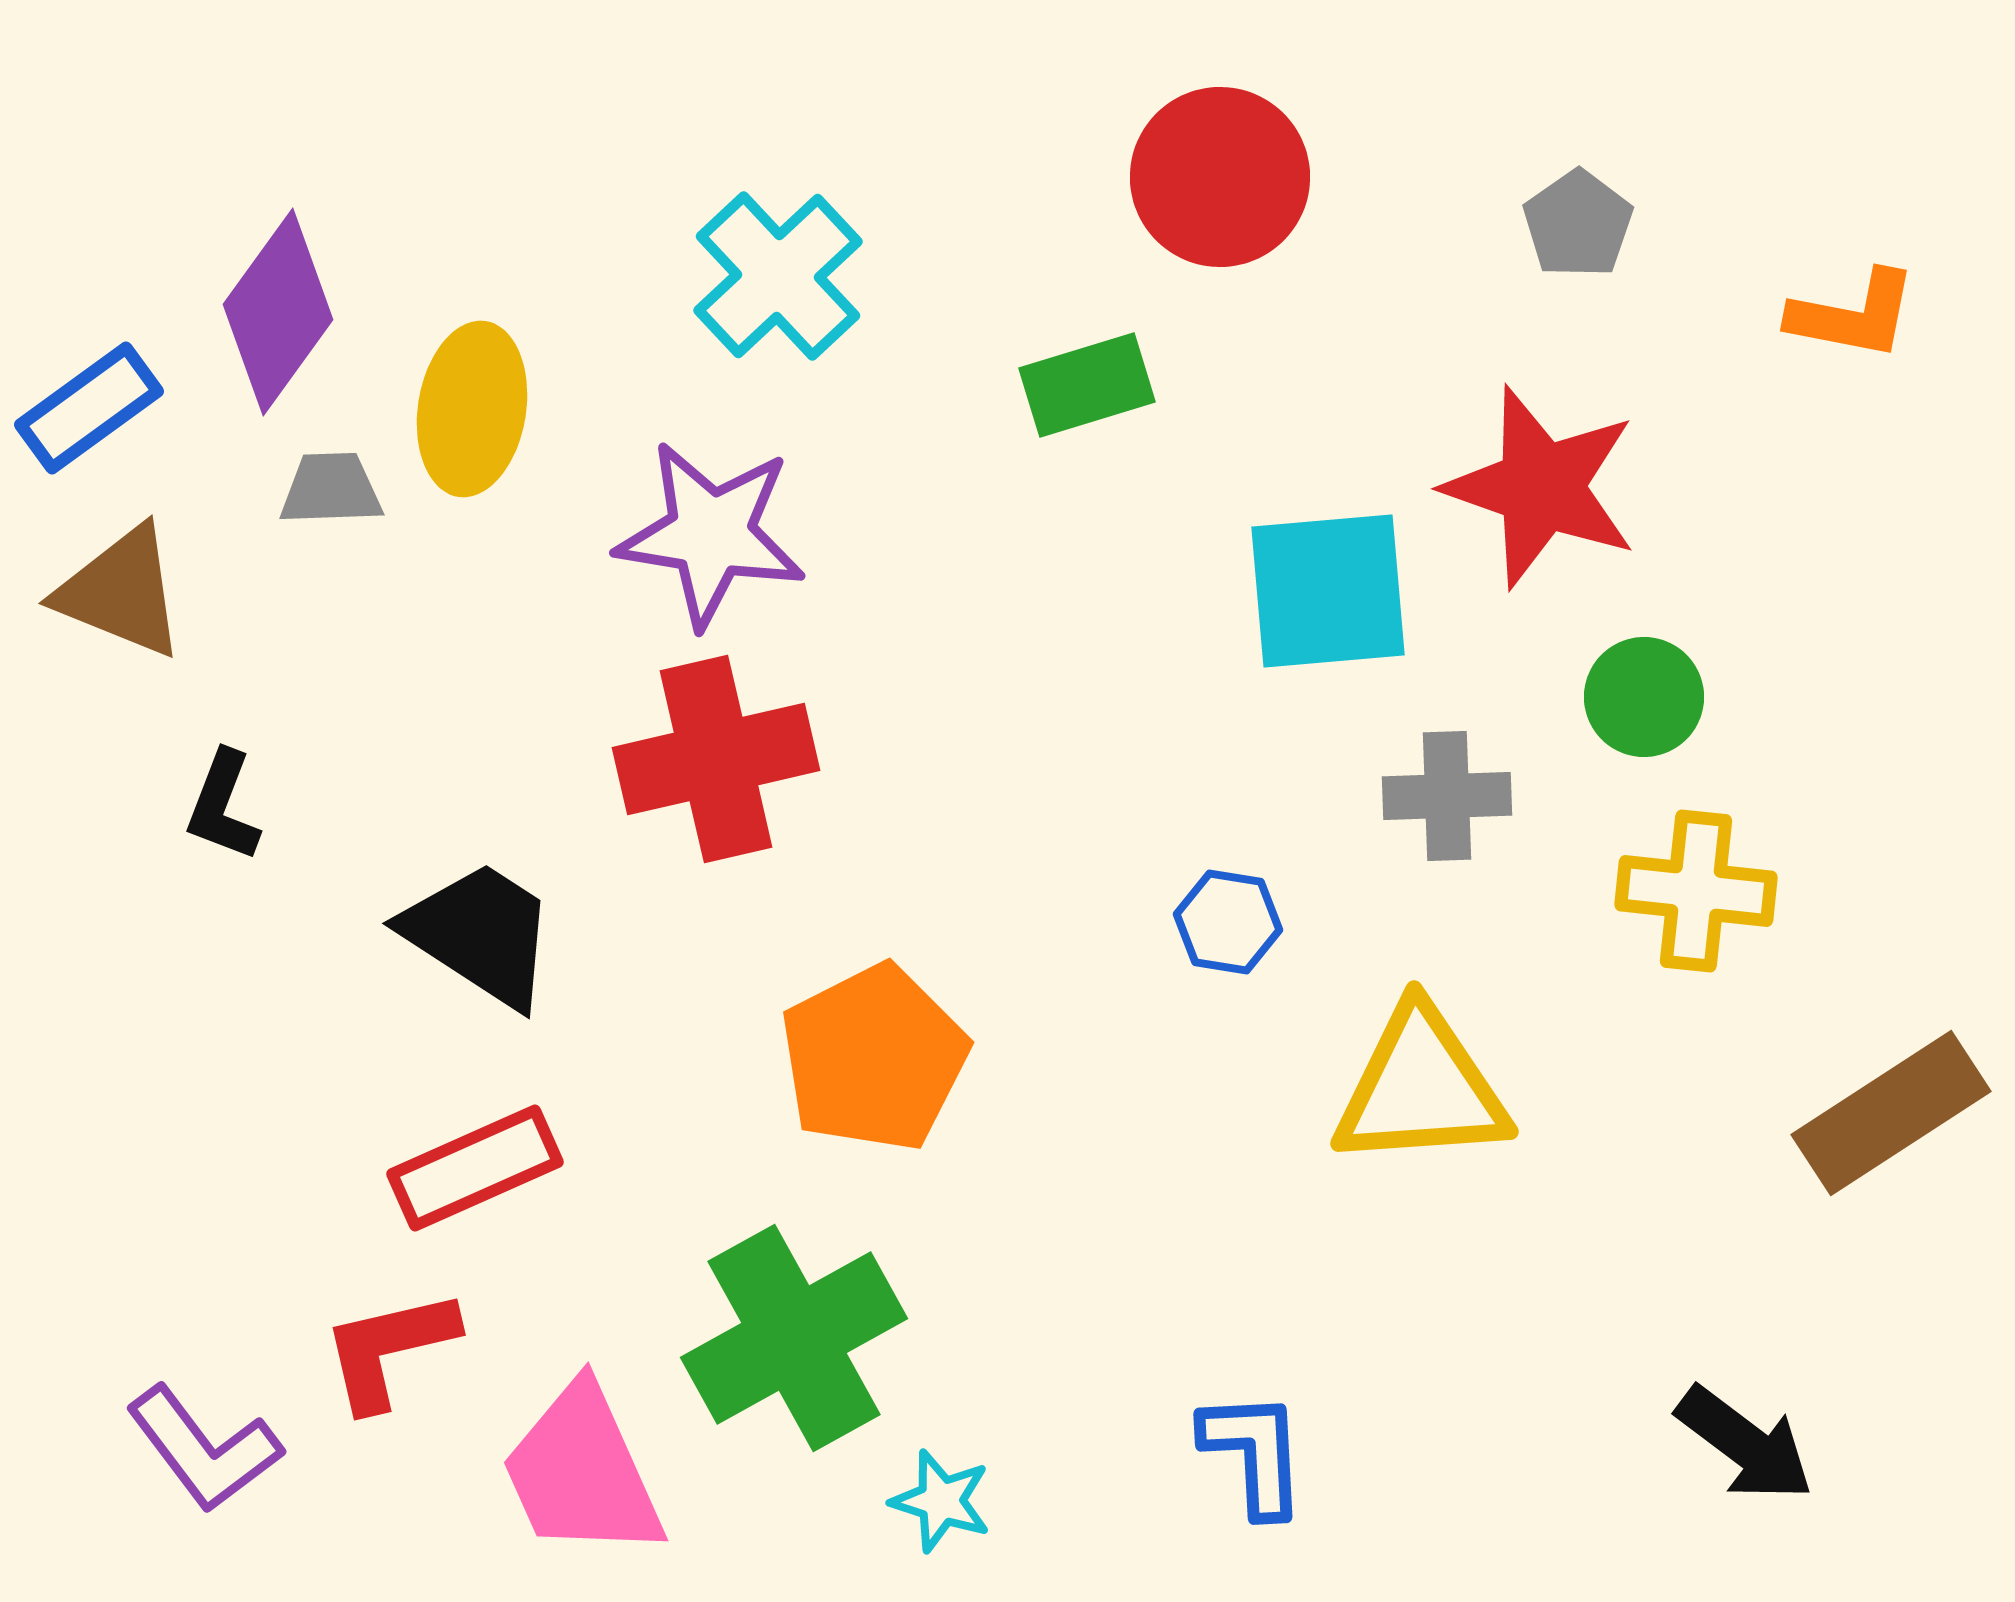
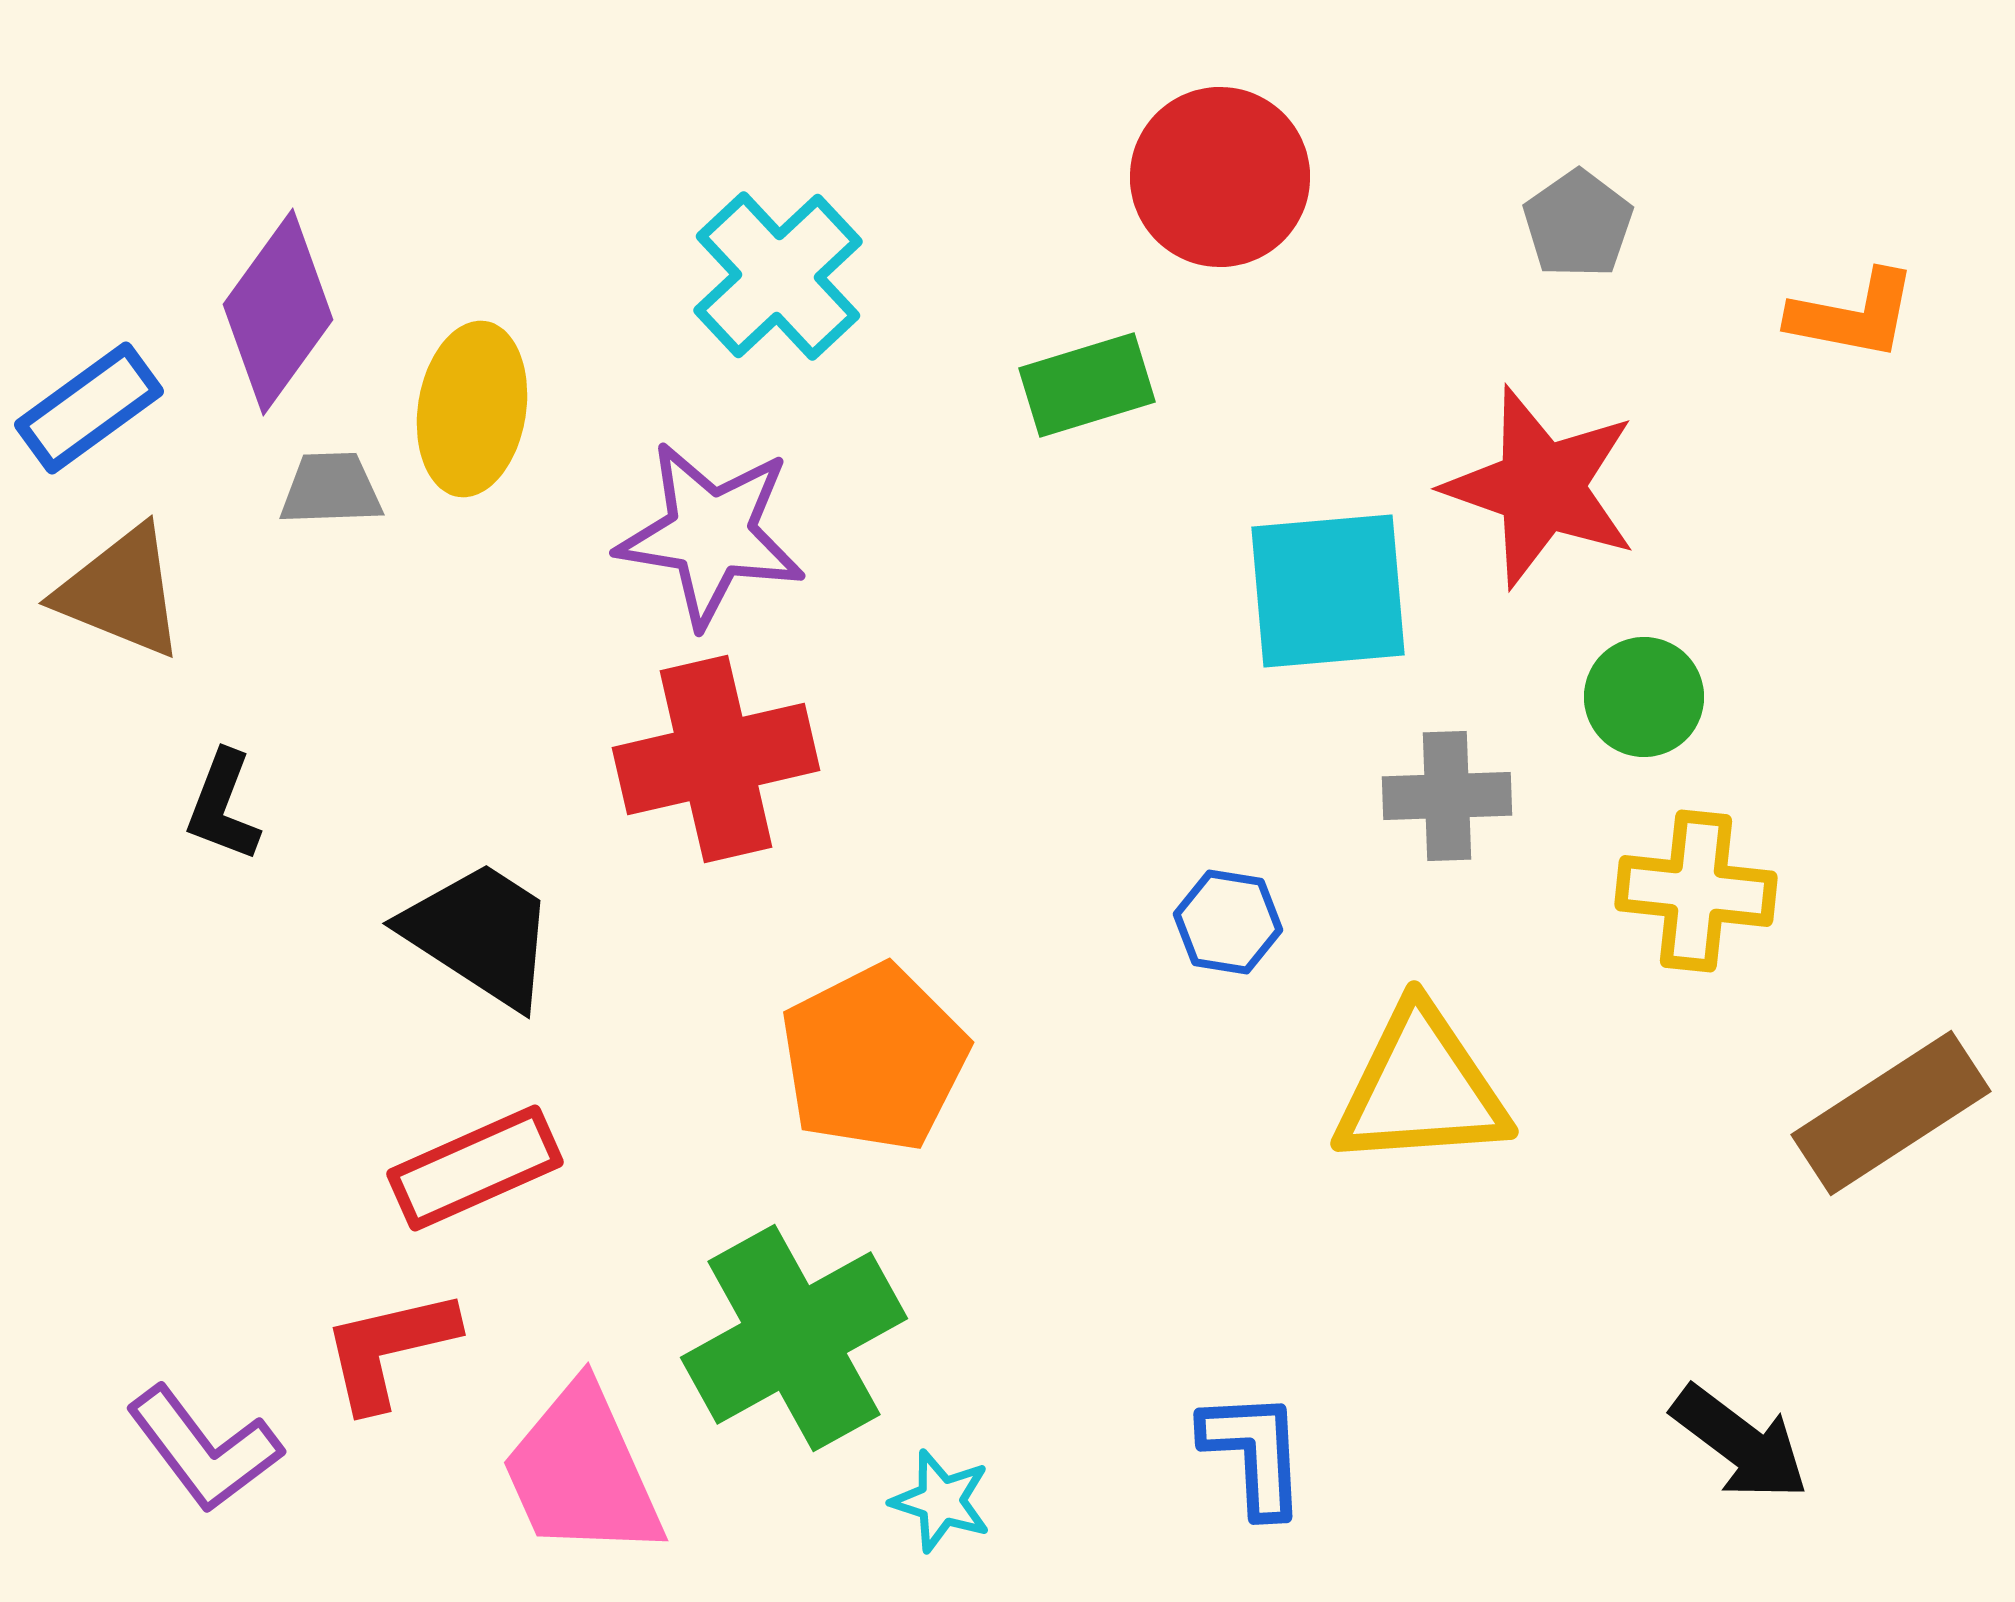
black arrow: moved 5 px left, 1 px up
